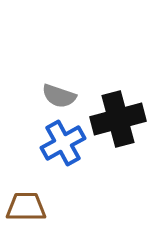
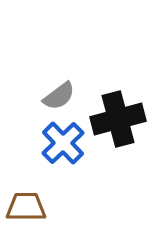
gray semicircle: rotated 56 degrees counterclockwise
blue cross: rotated 15 degrees counterclockwise
